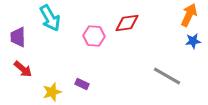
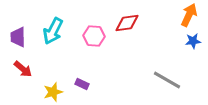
cyan arrow: moved 3 px right, 13 px down; rotated 56 degrees clockwise
gray line: moved 4 px down
yellow star: moved 1 px right
